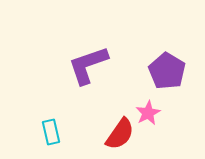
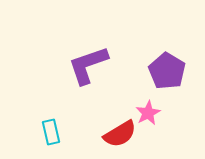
red semicircle: rotated 24 degrees clockwise
